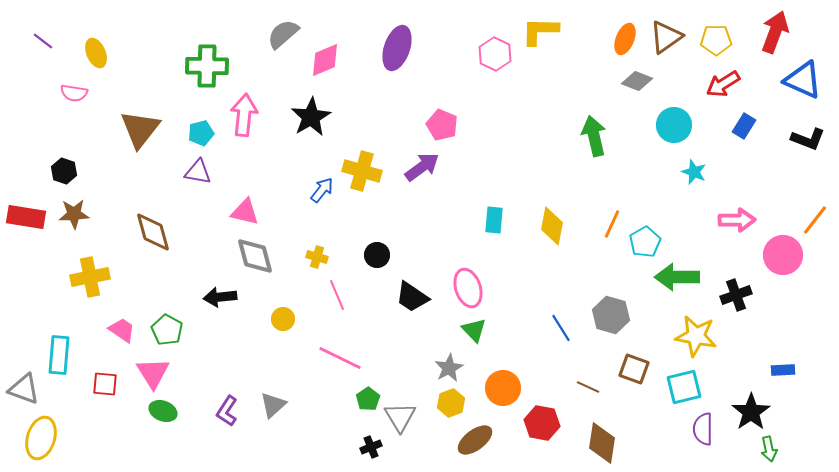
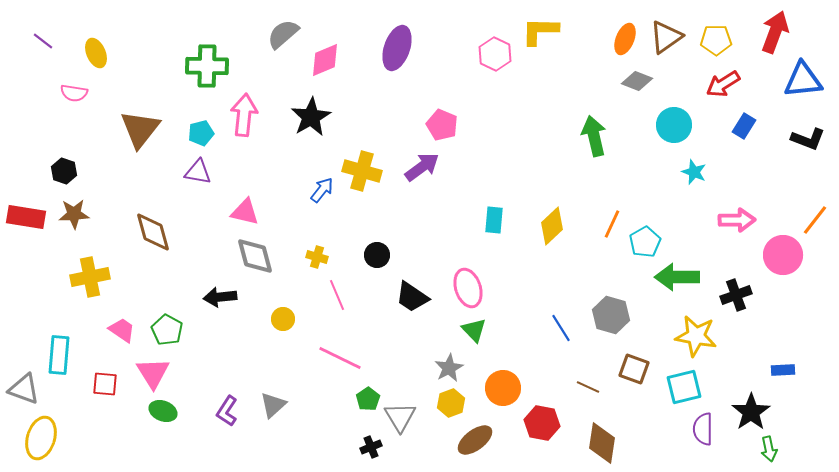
blue triangle at (803, 80): rotated 30 degrees counterclockwise
yellow diamond at (552, 226): rotated 36 degrees clockwise
